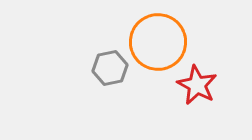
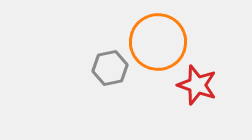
red star: rotated 9 degrees counterclockwise
